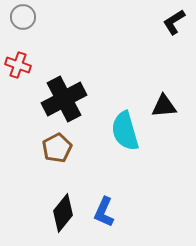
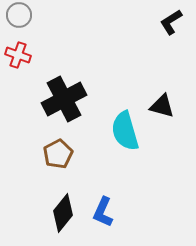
gray circle: moved 4 px left, 2 px up
black L-shape: moved 3 px left
red cross: moved 10 px up
black triangle: moved 2 px left; rotated 20 degrees clockwise
brown pentagon: moved 1 px right, 6 px down
blue L-shape: moved 1 px left
